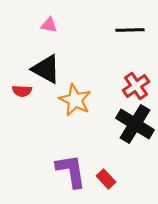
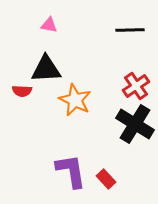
black triangle: rotated 32 degrees counterclockwise
